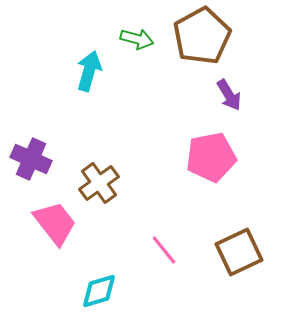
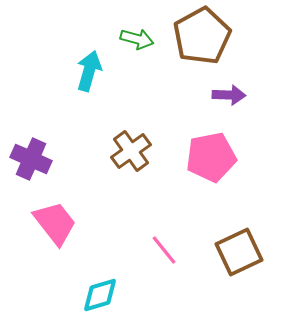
purple arrow: rotated 56 degrees counterclockwise
brown cross: moved 32 px right, 32 px up
cyan diamond: moved 1 px right, 4 px down
